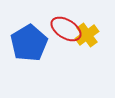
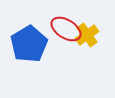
blue pentagon: moved 1 px down
